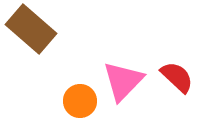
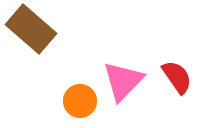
red semicircle: rotated 12 degrees clockwise
